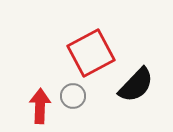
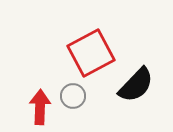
red arrow: moved 1 px down
